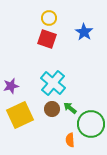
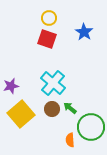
yellow square: moved 1 px right, 1 px up; rotated 16 degrees counterclockwise
green circle: moved 3 px down
